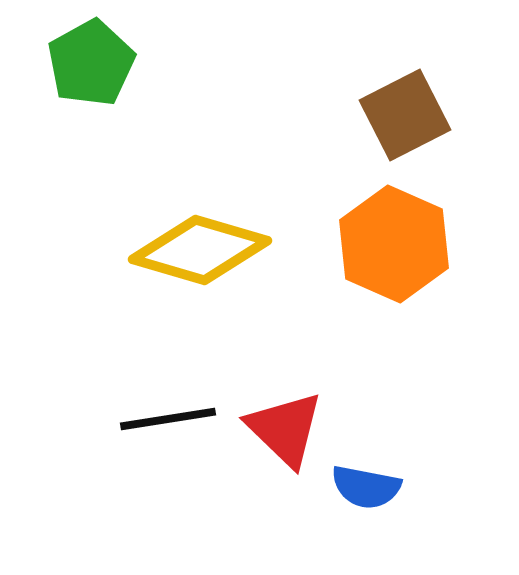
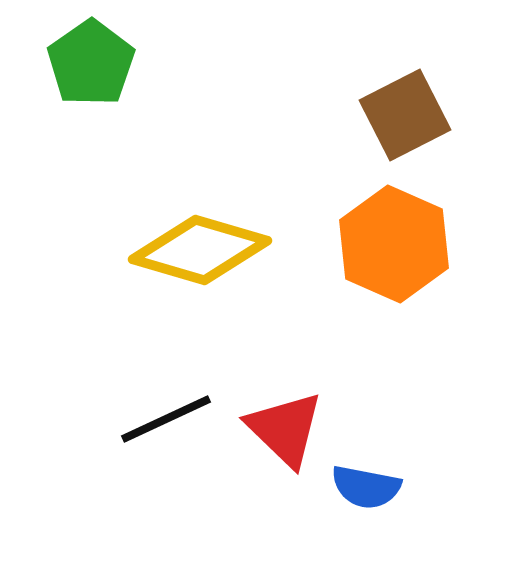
green pentagon: rotated 6 degrees counterclockwise
black line: moved 2 px left; rotated 16 degrees counterclockwise
